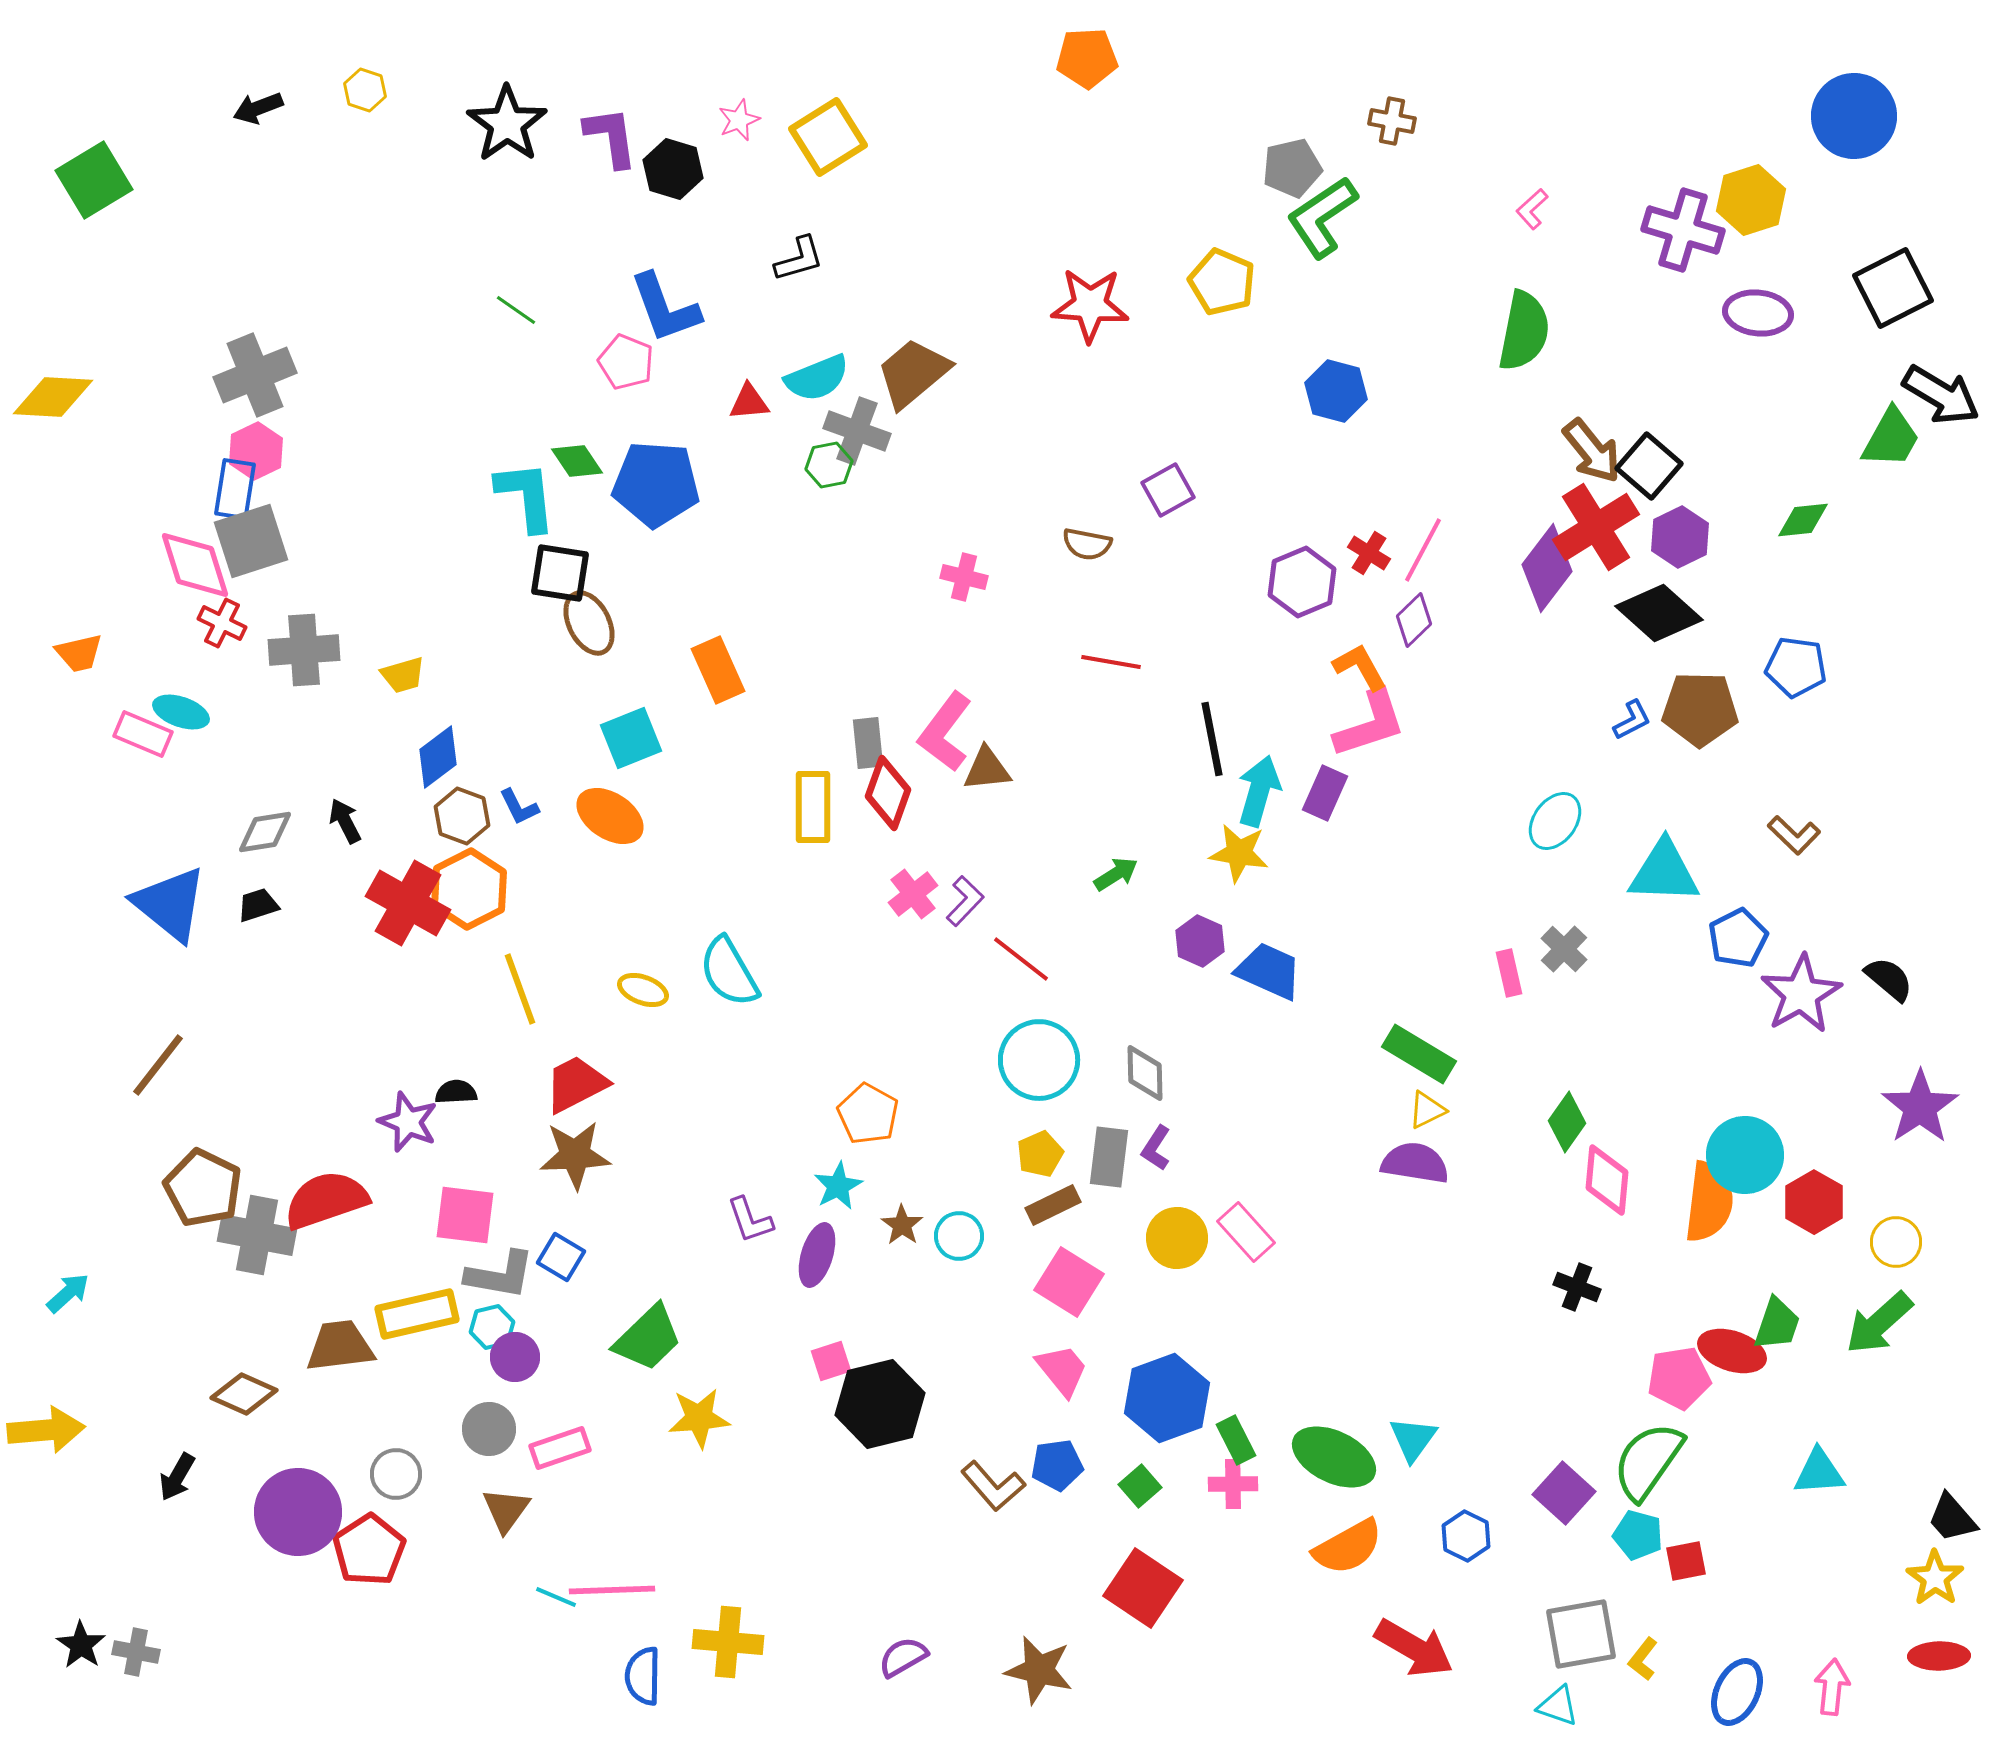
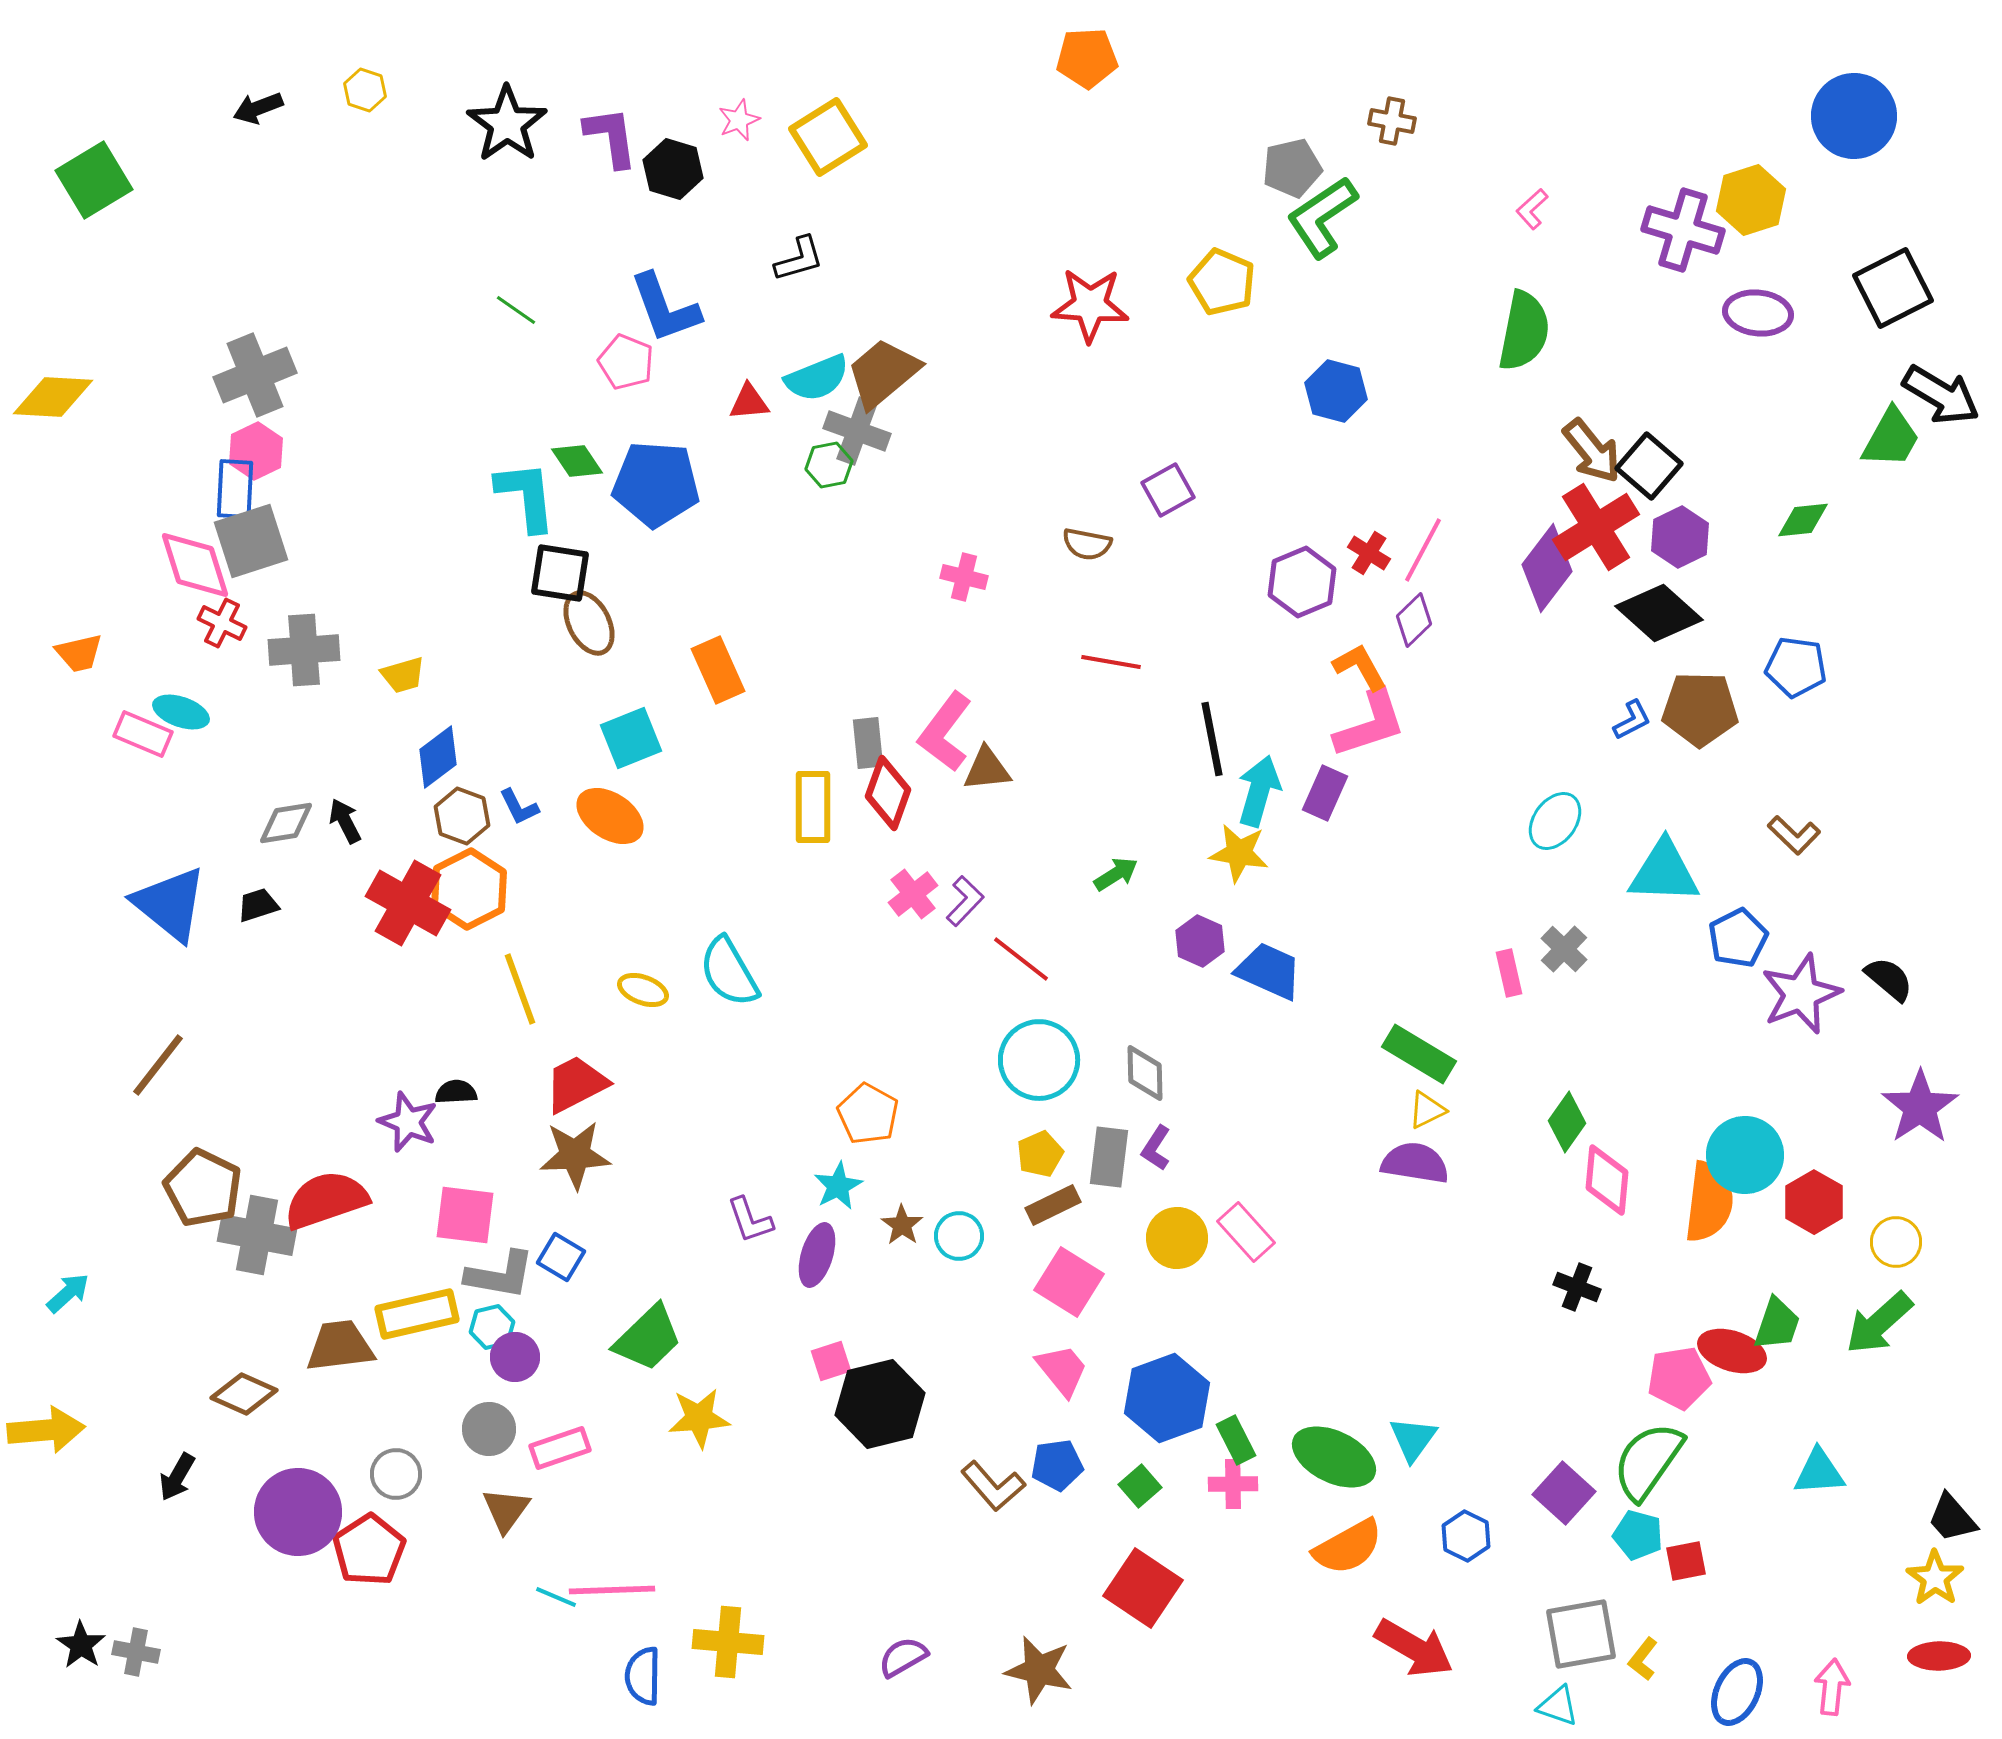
brown trapezoid at (913, 373): moved 30 px left
blue rectangle at (235, 489): rotated 6 degrees counterclockwise
gray diamond at (265, 832): moved 21 px right, 9 px up
purple star at (1801, 994): rotated 8 degrees clockwise
